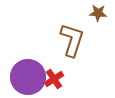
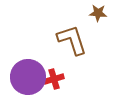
brown L-shape: rotated 36 degrees counterclockwise
red cross: rotated 18 degrees clockwise
